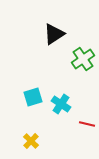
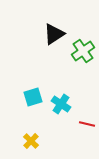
green cross: moved 8 px up
